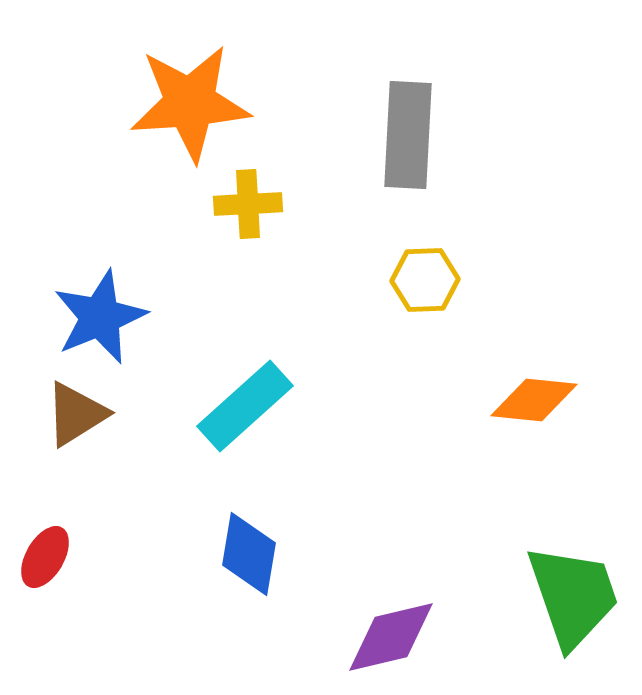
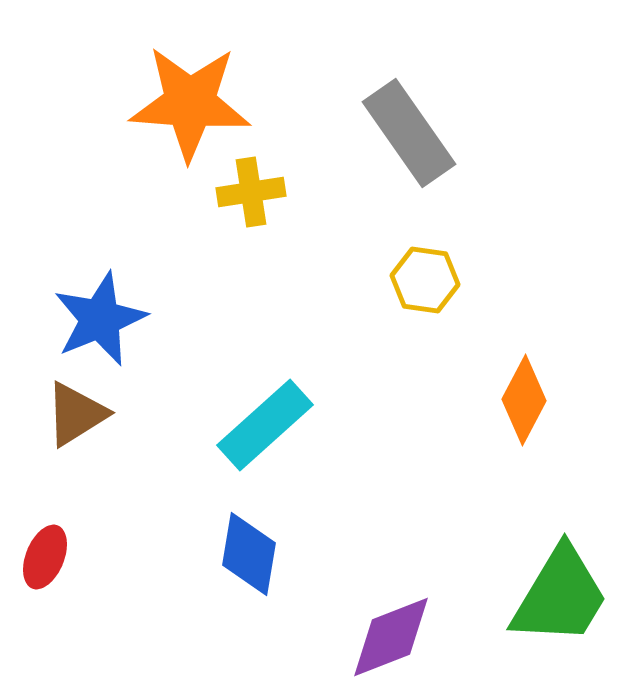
orange star: rotated 8 degrees clockwise
gray rectangle: moved 1 px right, 2 px up; rotated 38 degrees counterclockwise
yellow cross: moved 3 px right, 12 px up; rotated 6 degrees counterclockwise
yellow hexagon: rotated 10 degrees clockwise
blue star: moved 2 px down
orange diamond: moved 10 px left; rotated 68 degrees counterclockwise
cyan rectangle: moved 20 px right, 19 px down
red ellipse: rotated 8 degrees counterclockwise
green trapezoid: moved 13 px left; rotated 50 degrees clockwise
purple diamond: rotated 8 degrees counterclockwise
